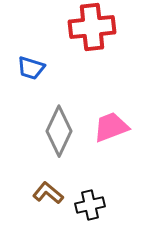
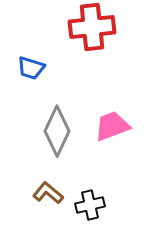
pink trapezoid: moved 1 px right, 1 px up
gray diamond: moved 2 px left
